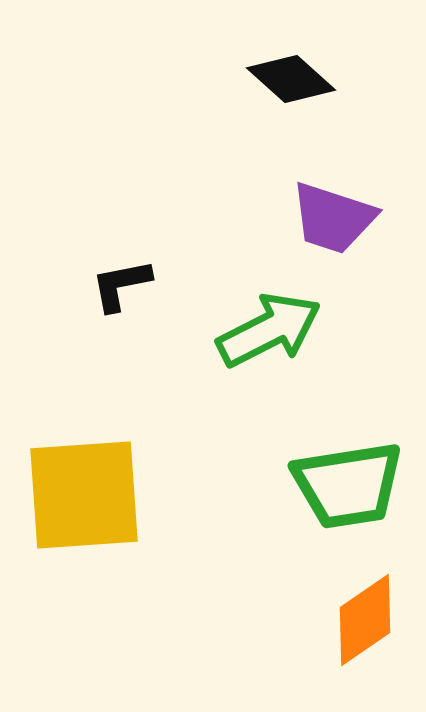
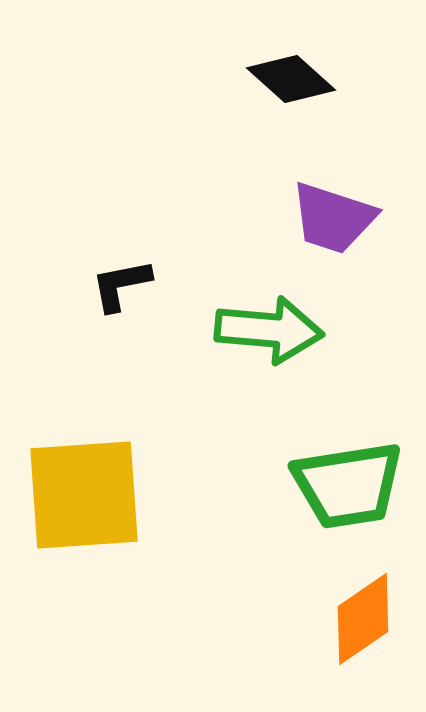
green arrow: rotated 32 degrees clockwise
orange diamond: moved 2 px left, 1 px up
